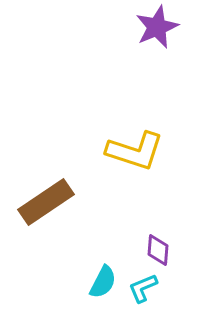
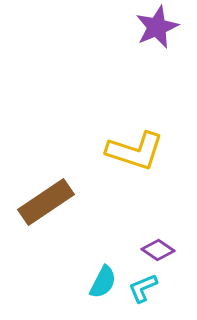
purple diamond: rotated 60 degrees counterclockwise
